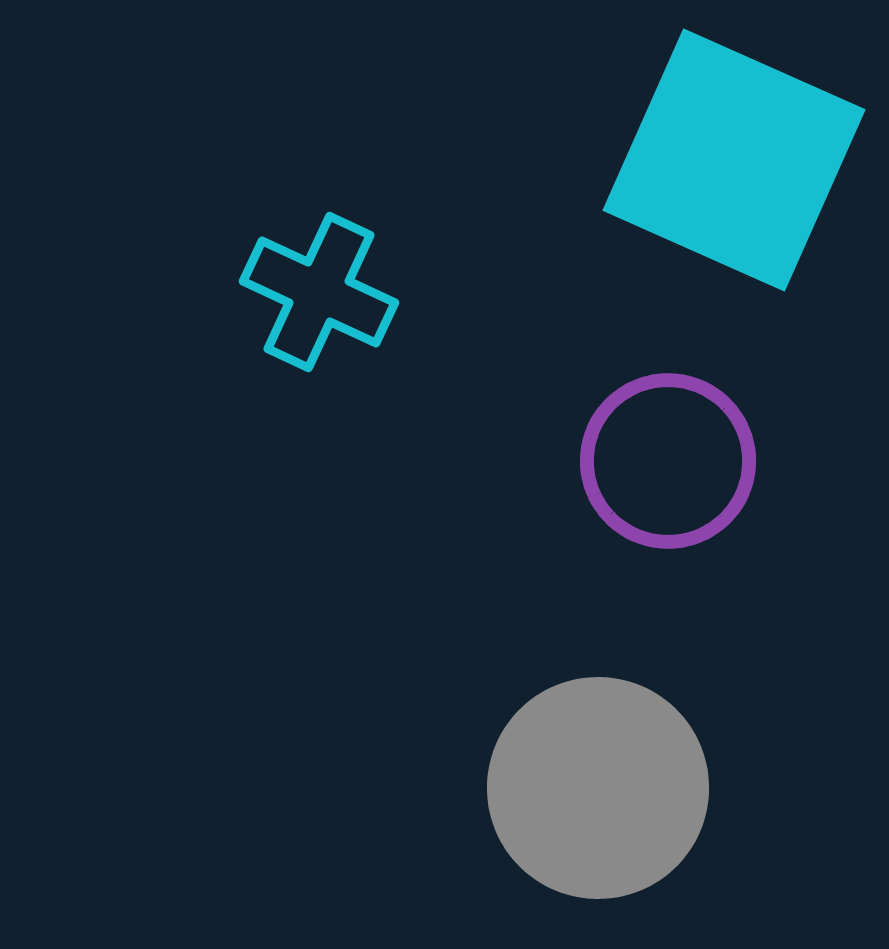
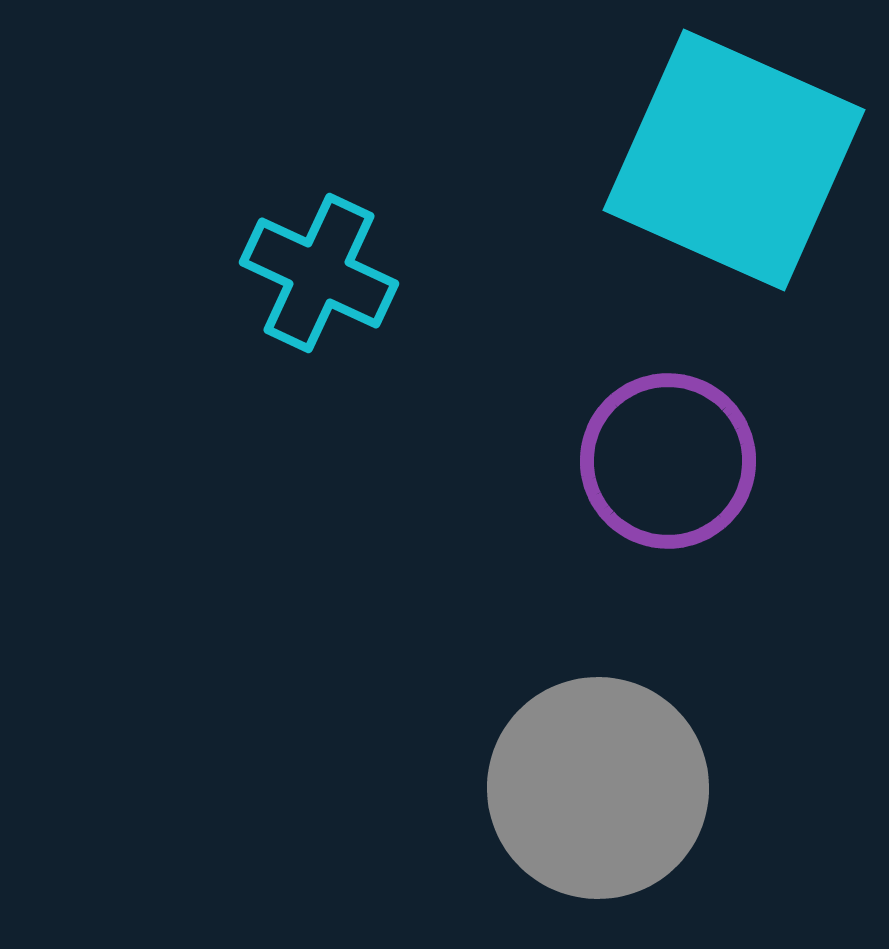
cyan cross: moved 19 px up
